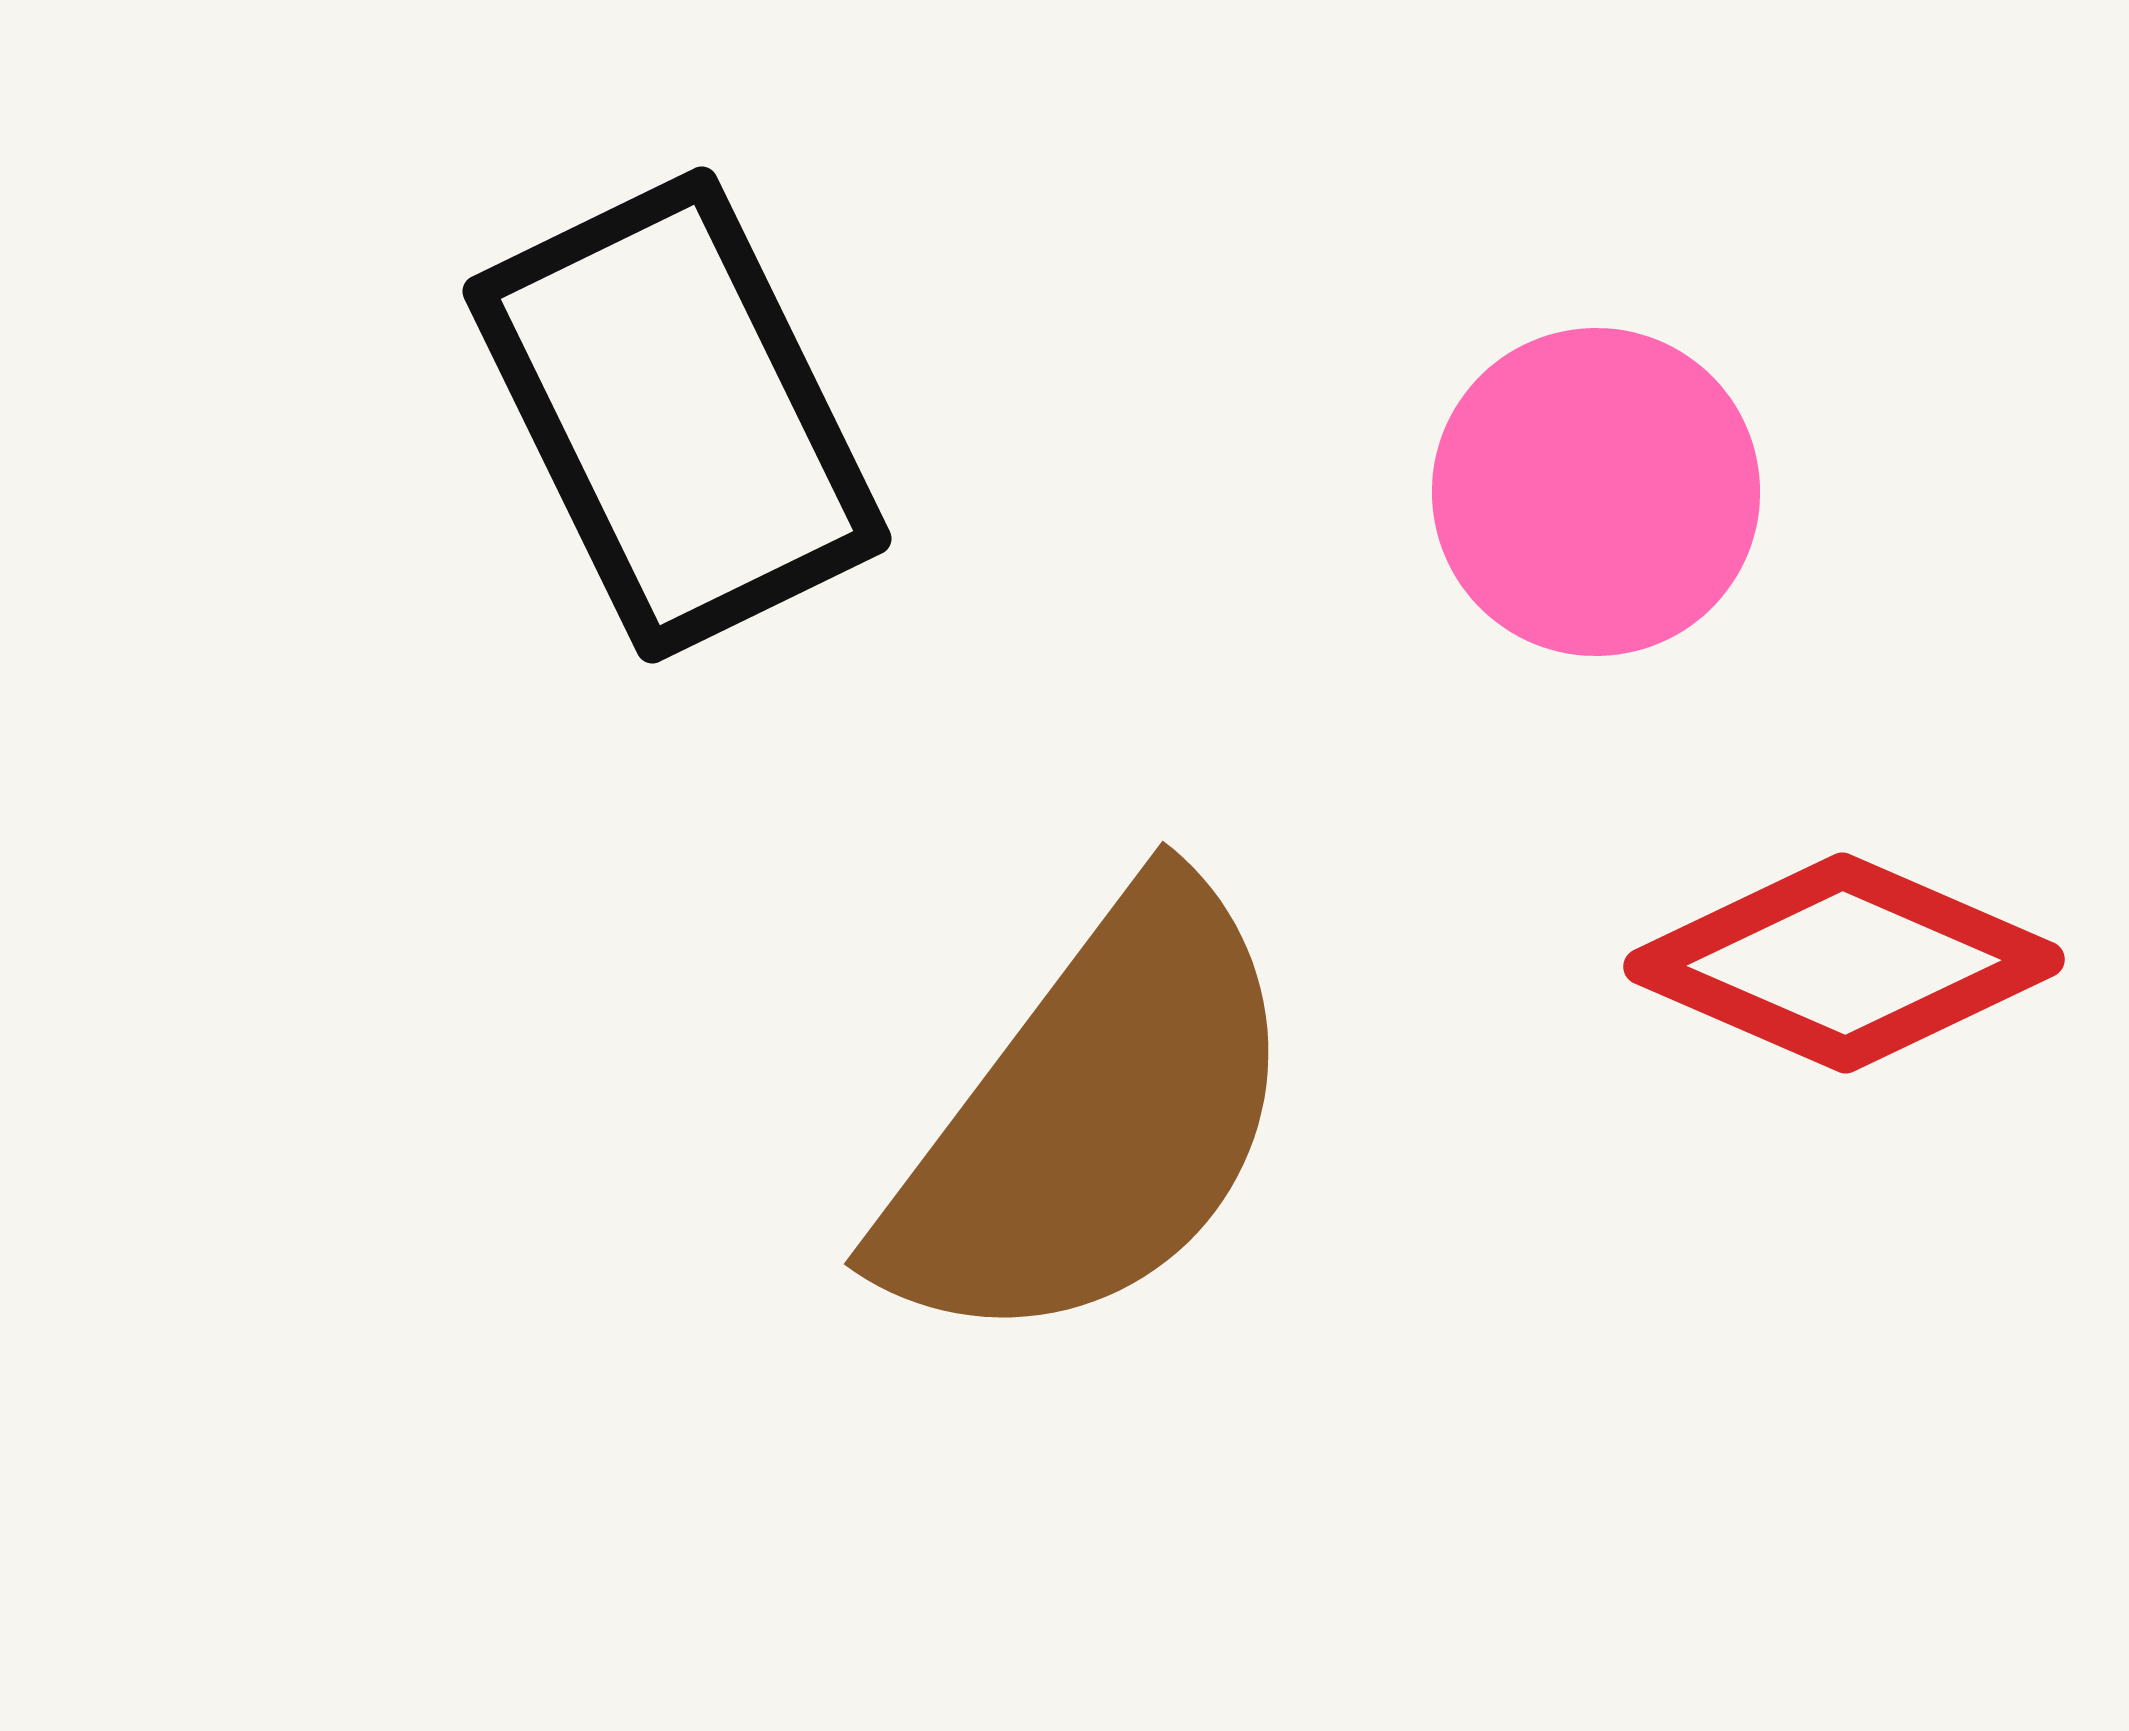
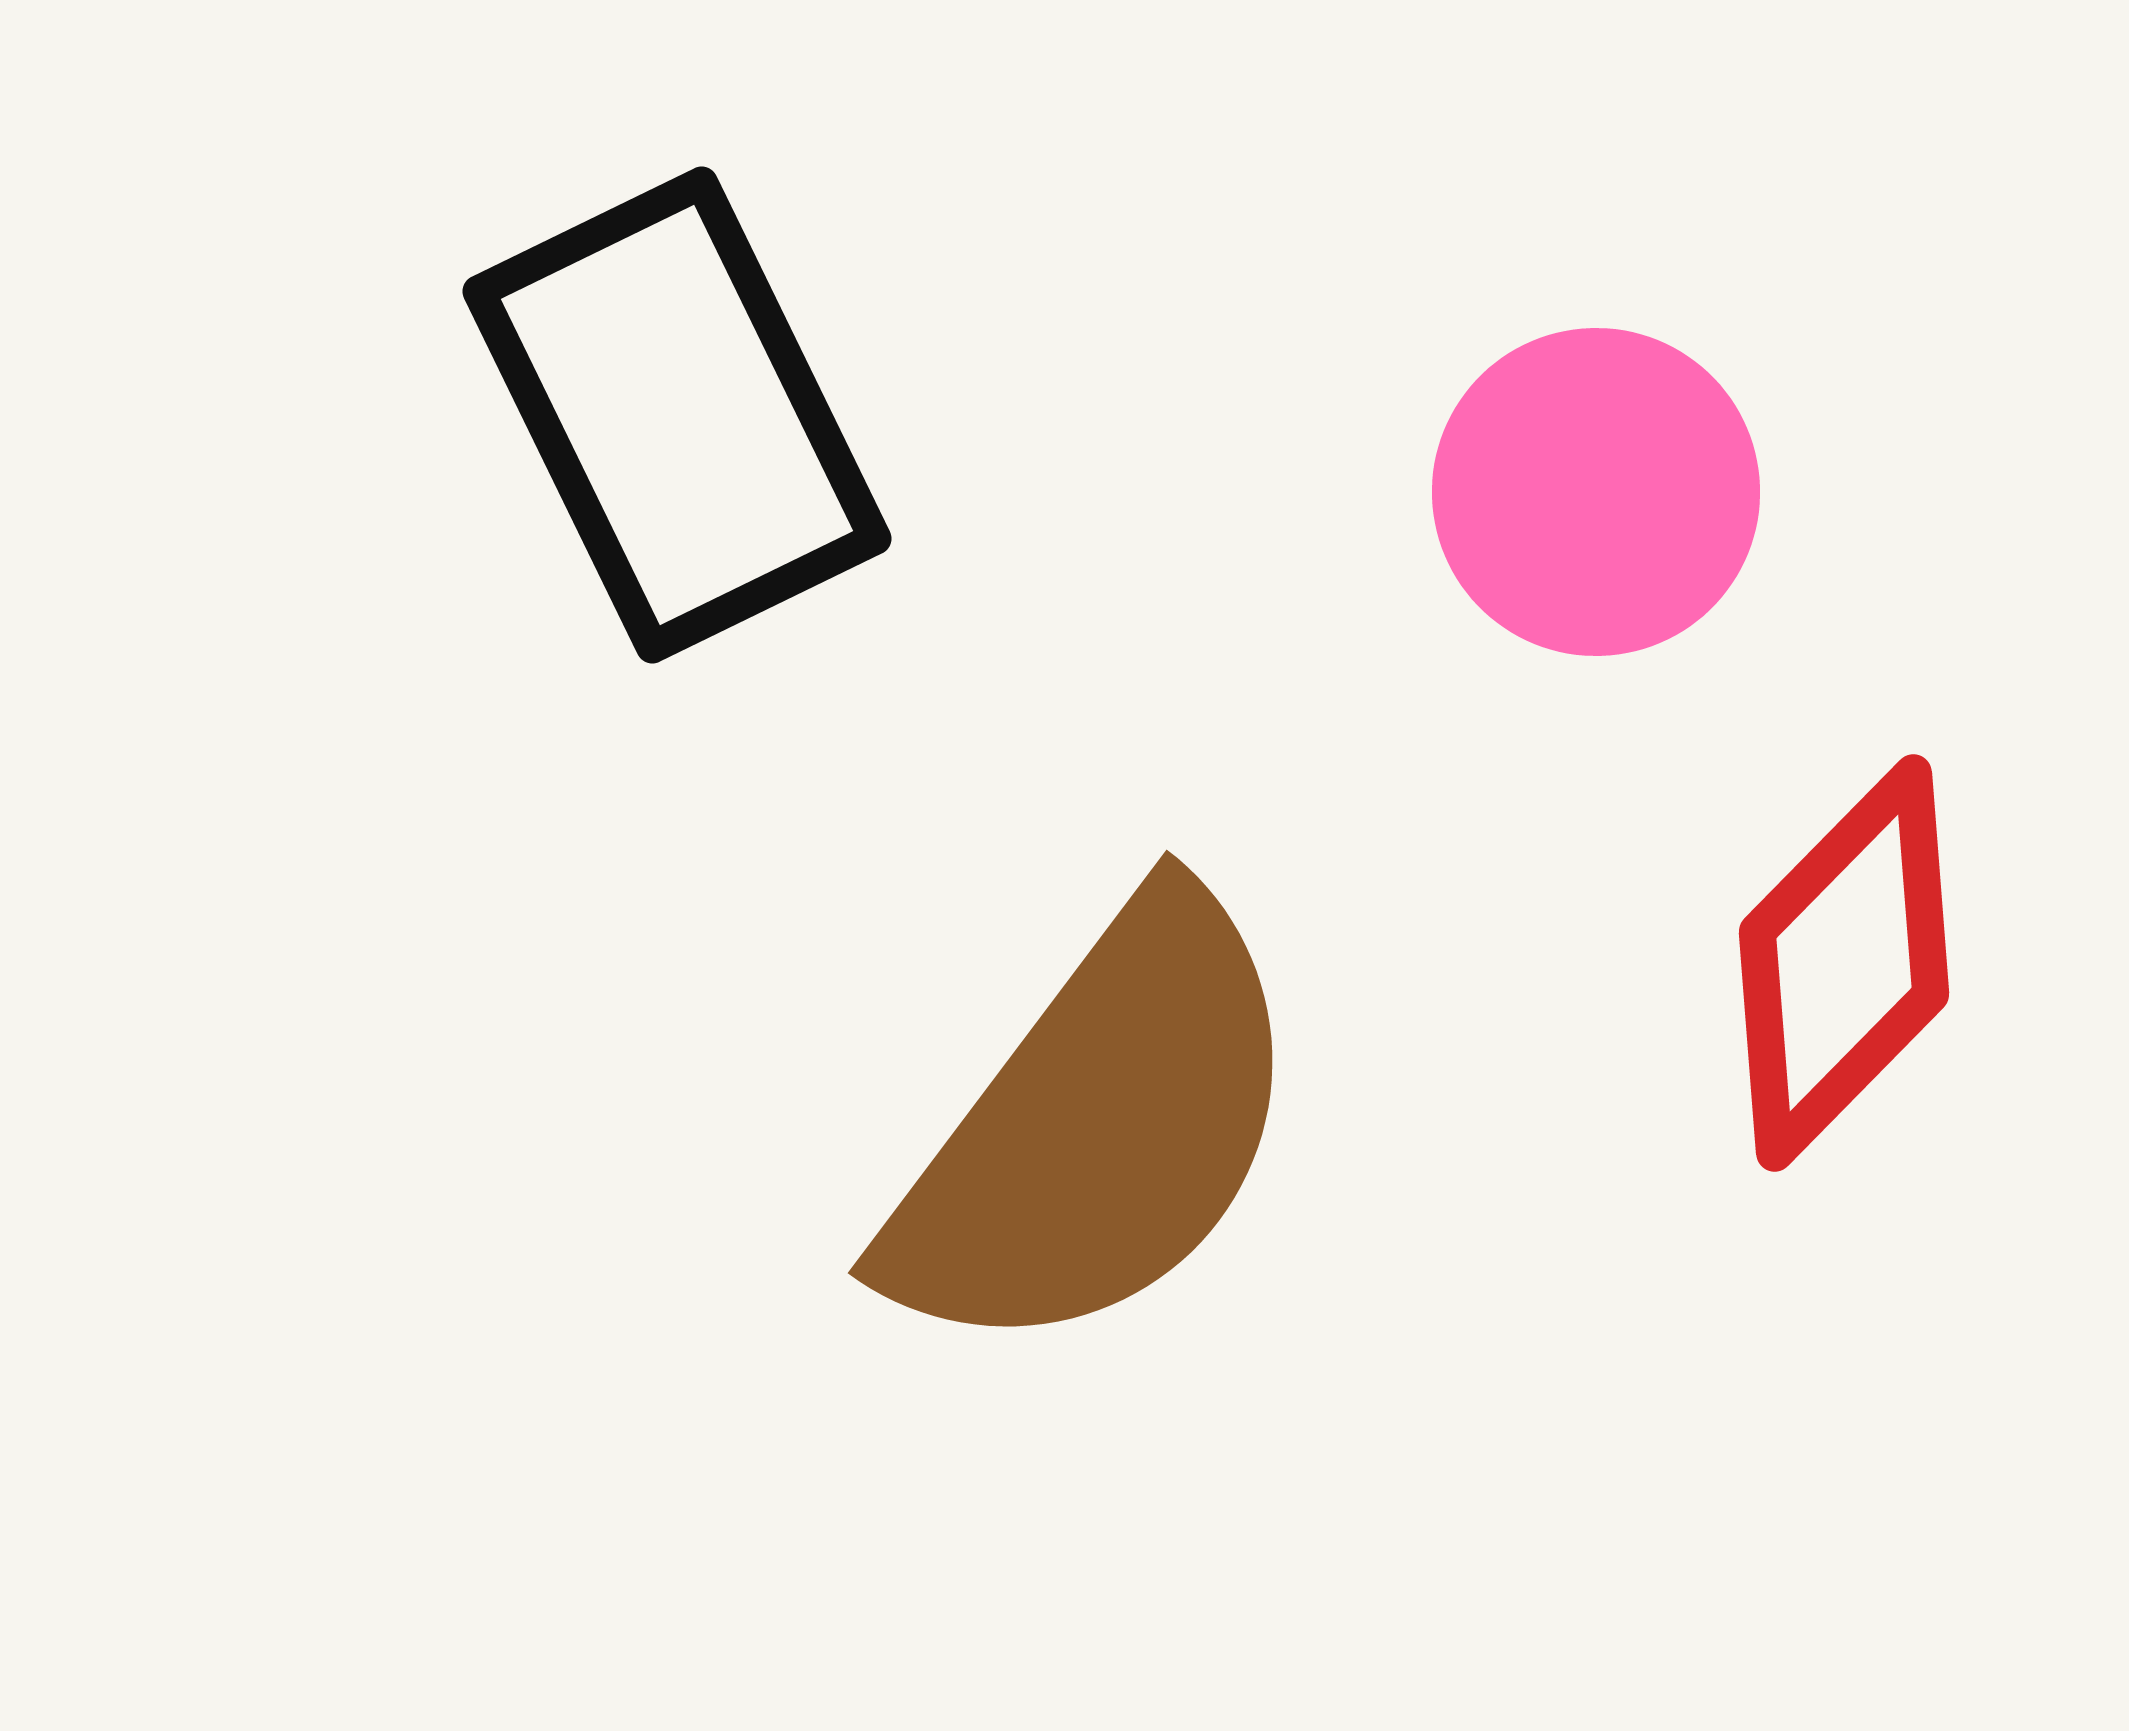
red diamond: rotated 69 degrees counterclockwise
brown semicircle: moved 4 px right, 9 px down
